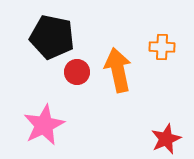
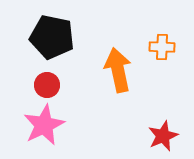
red circle: moved 30 px left, 13 px down
red star: moved 3 px left, 3 px up
